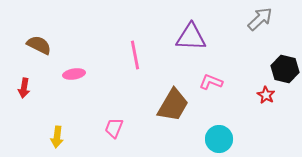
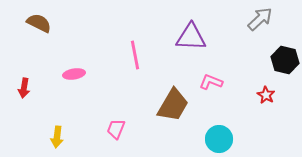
brown semicircle: moved 22 px up
black hexagon: moved 9 px up
pink trapezoid: moved 2 px right, 1 px down
